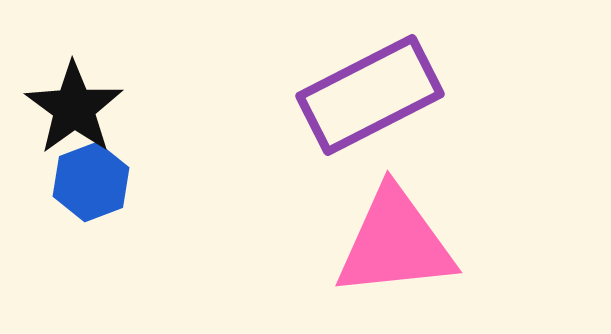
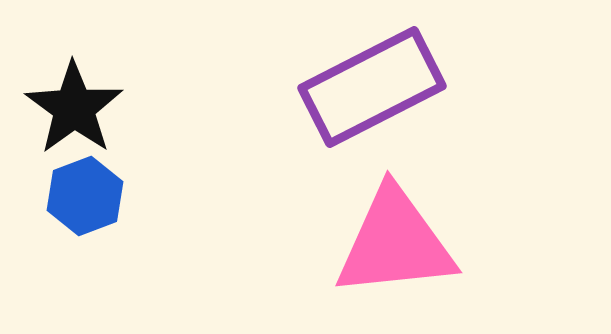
purple rectangle: moved 2 px right, 8 px up
blue hexagon: moved 6 px left, 14 px down
